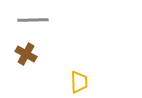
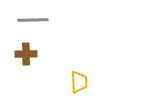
brown cross: rotated 30 degrees counterclockwise
